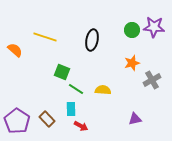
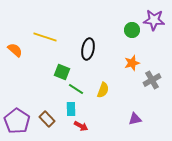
purple star: moved 7 px up
black ellipse: moved 4 px left, 9 px down
yellow semicircle: rotated 105 degrees clockwise
